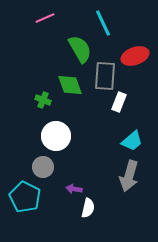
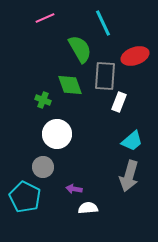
white circle: moved 1 px right, 2 px up
white semicircle: rotated 108 degrees counterclockwise
